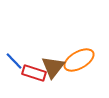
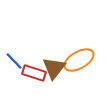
brown triangle: moved 1 px right, 1 px down
